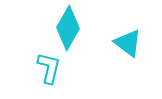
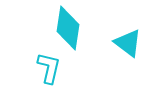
cyan diamond: rotated 21 degrees counterclockwise
